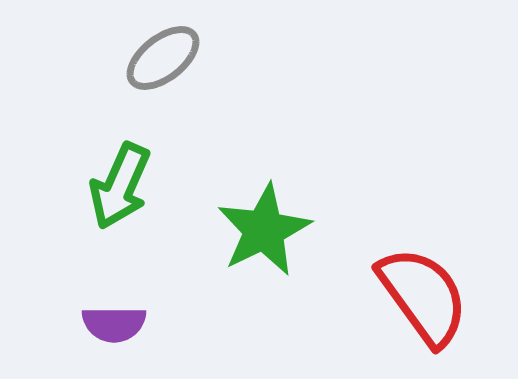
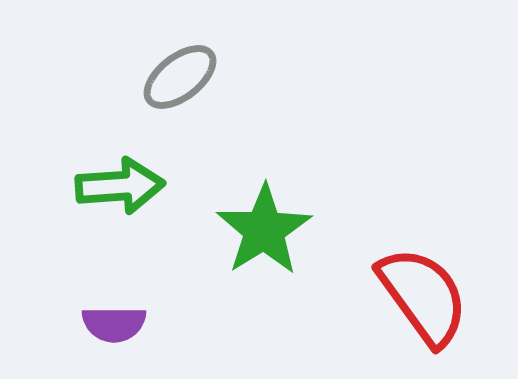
gray ellipse: moved 17 px right, 19 px down
green arrow: rotated 118 degrees counterclockwise
green star: rotated 6 degrees counterclockwise
